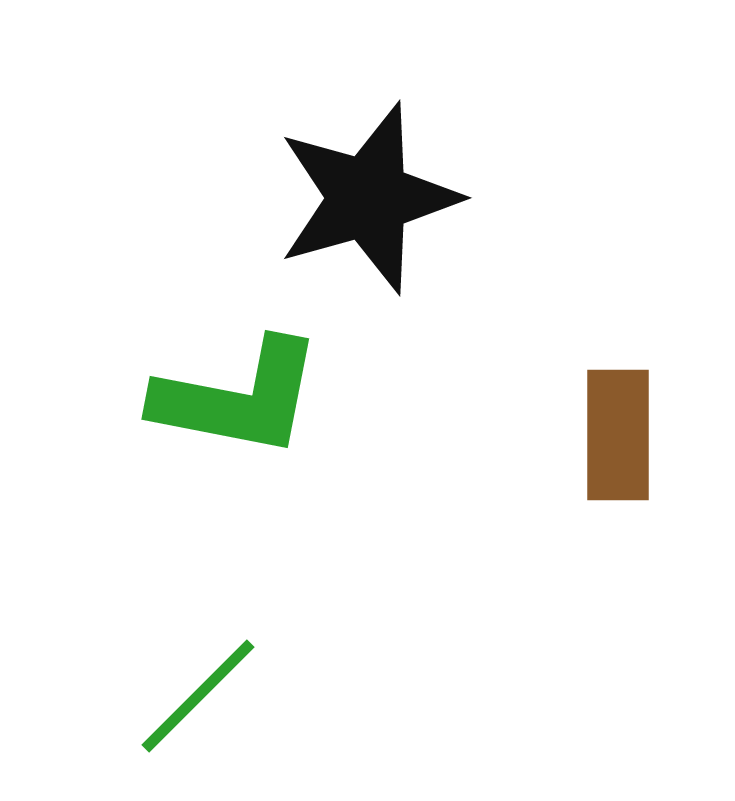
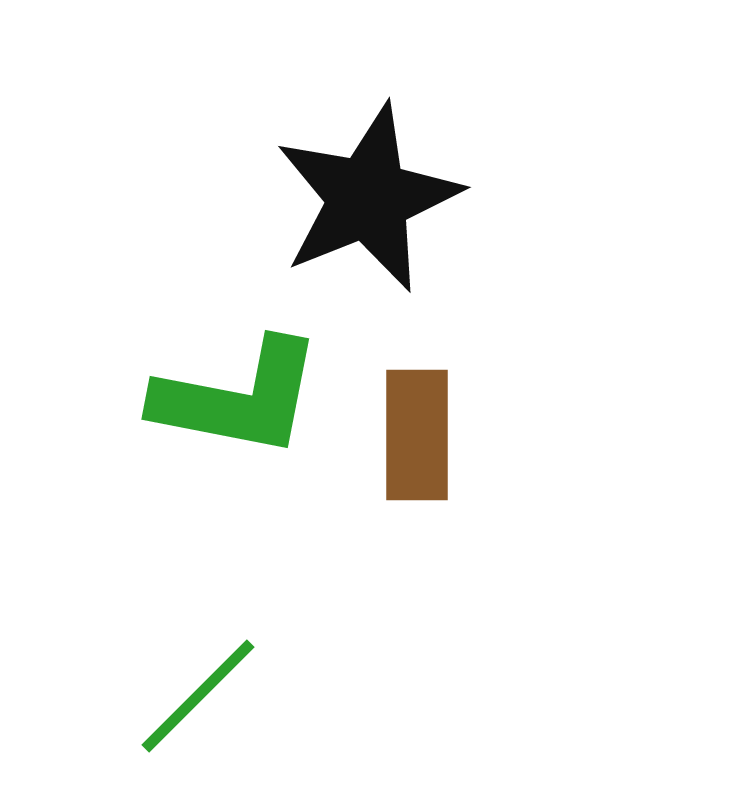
black star: rotated 6 degrees counterclockwise
brown rectangle: moved 201 px left
